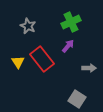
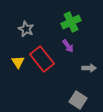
gray star: moved 2 px left, 3 px down
purple arrow: rotated 104 degrees clockwise
gray square: moved 1 px right, 1 px down
